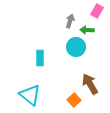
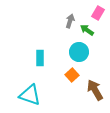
pink rectangle: moved 1 px right, 2 px down
green arrow: rotated 32 degrees clockwise
cyan circle: moved 3 px right, 5 px down
brown arrow: moved 5 px right, 6 px down
cyan triangle: rotated 20 degrees counterclockwise
orange square: moved 2 px left, 25 px up
